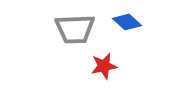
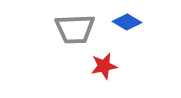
blue diamond: rotated 12 degrees counterclockwise
